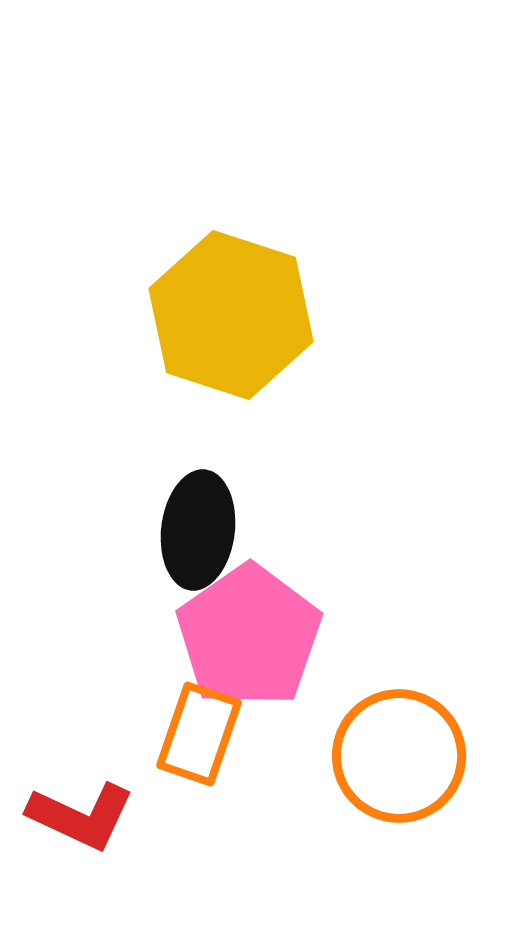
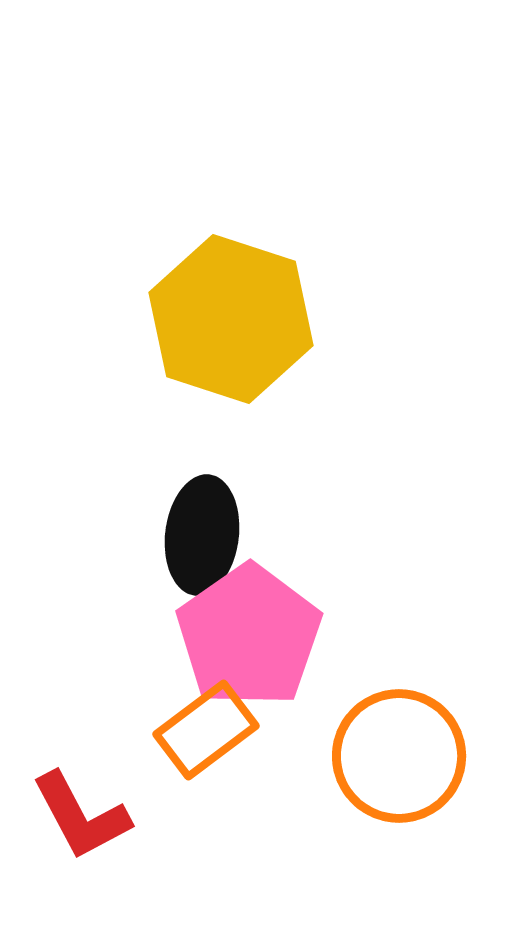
yellow hexagon: moved 4 px down
black ellipse: moved 4 px right, 5 px down
orange rectangle: moved 7 px right, 4 px up; rotated 34 degrees clockwise
red L-shape: rotated 37 degrees clockwise
